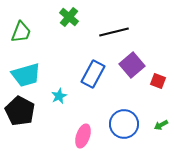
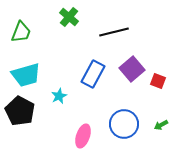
purple square: moved 4 px down
